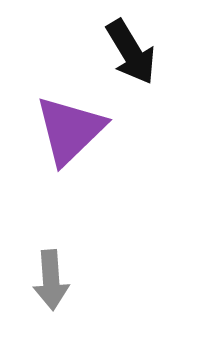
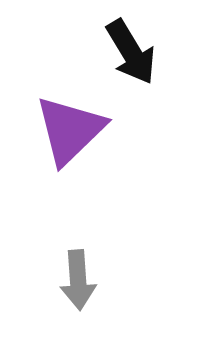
gray arrow: moved 27 px right
